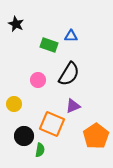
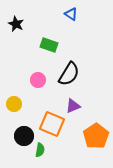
blue triangle: moved 22 px up; rotated 32 degrees clockwise
